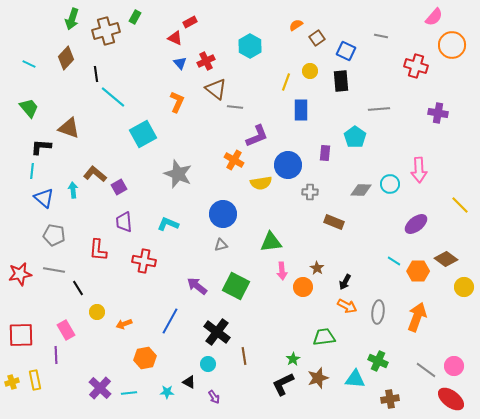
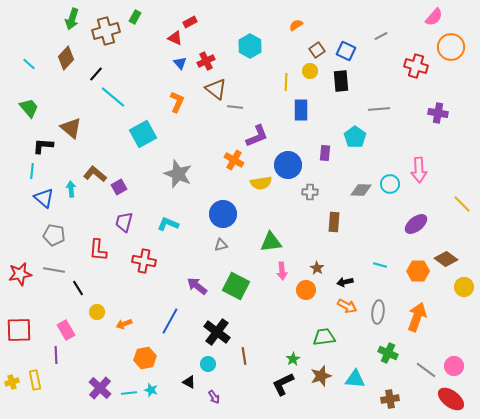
gray line at (381, 36): rotated 40 degrees counterclockwise
brown square at (317, 38): moved 12 px down
orange circle at (452, 45): moved 1 px left, 2 px down
cyan line at (29, 64): rotated 16 degrees clockwise
black line at (96, 74): rotated 49 degrees clockwise
yellow line at (286, 82): rotated 18 degrees counterclockwise
brown triangle at (69, 128): moved 2 px right; rotated 20 degrees clockwise
black L-shape at (41, 147): moved 2 px right, 1 px up
cyan arrow at (73, 190): moved 2 px left, 1 px up
yellow line at (460, 205): moved 2 px right, 1 px up
purple trapezoid at (124, 222): rotated 20 degrees clockwise
brown rectangle at (334, 222): rotated 72 degrees clockwise
cyan line at (394, 261): moved 14 px left, 4 px down; rotated 16 degrees counterclockwise
black arrow at (345, 282): rotated 49 degrees clockwise
orange circle at (303, 287): moved 3 px right, 3 px down
red square at (21, 335): moved 2 px left, 5 px up
green cross at (378, 361): moved 10 px right, 8 px up
brown star at (318, 378): moved 3 px right, 2 px up
cyan star at (167, 392): moved 16 px left, 2 px up; rotated 16 degrees clockwise
